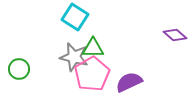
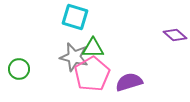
cyan square: rotated 16 degrees counterclockwise
purple semicircle: rotated 8 degrees clockwise
